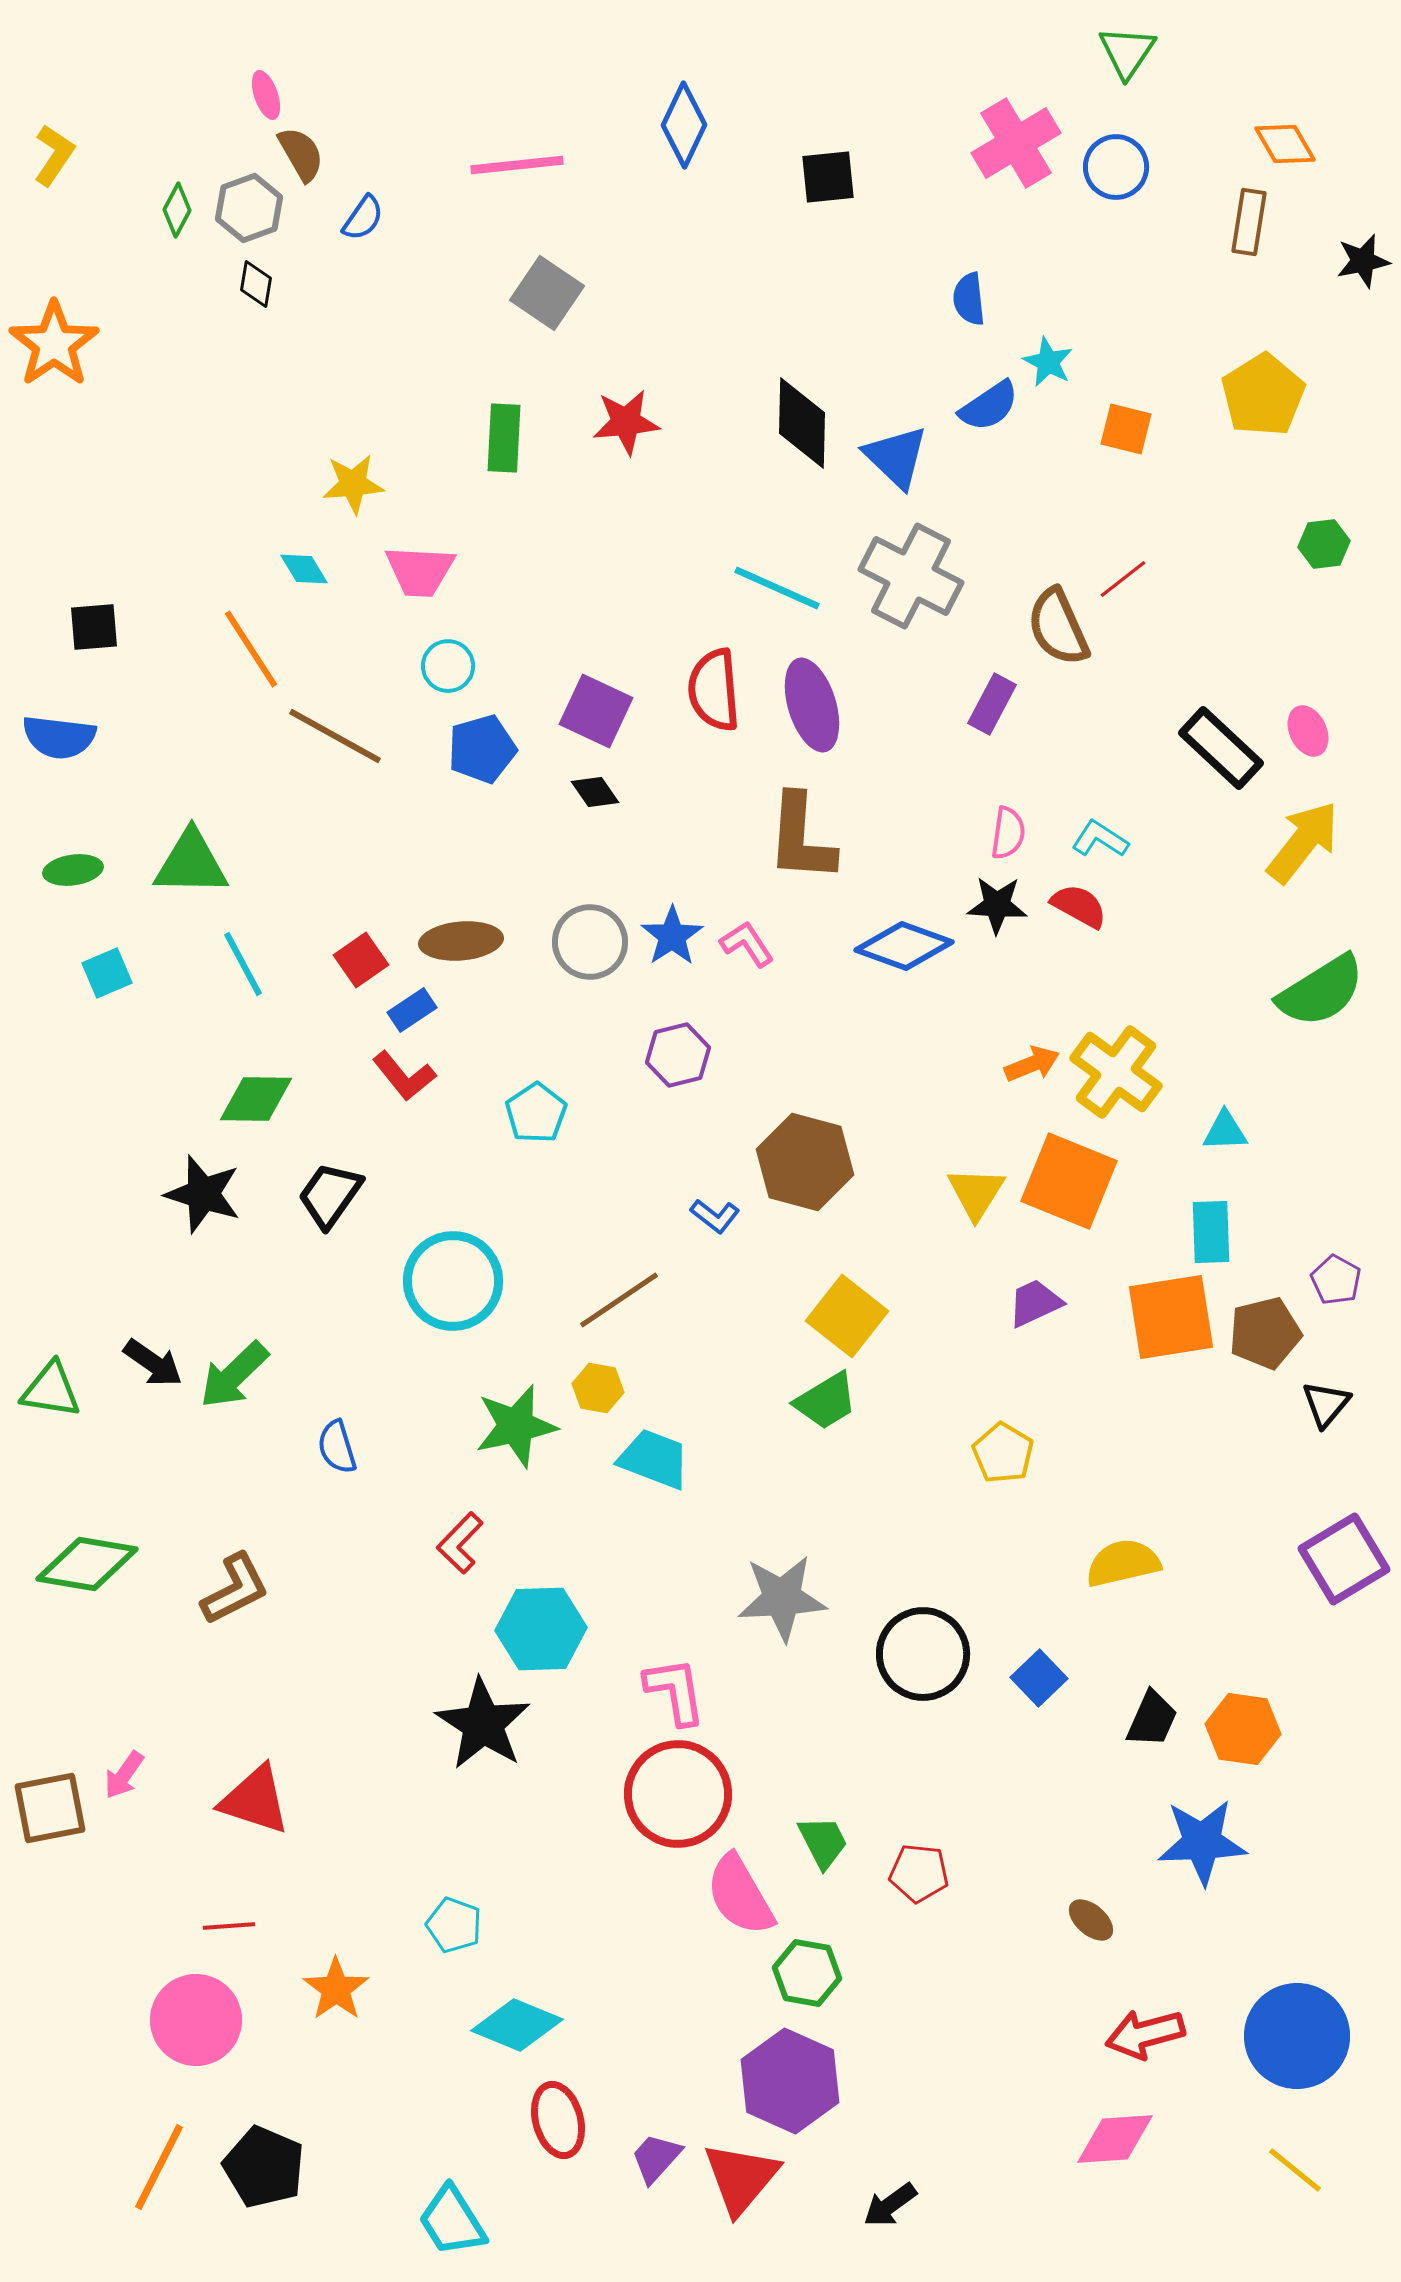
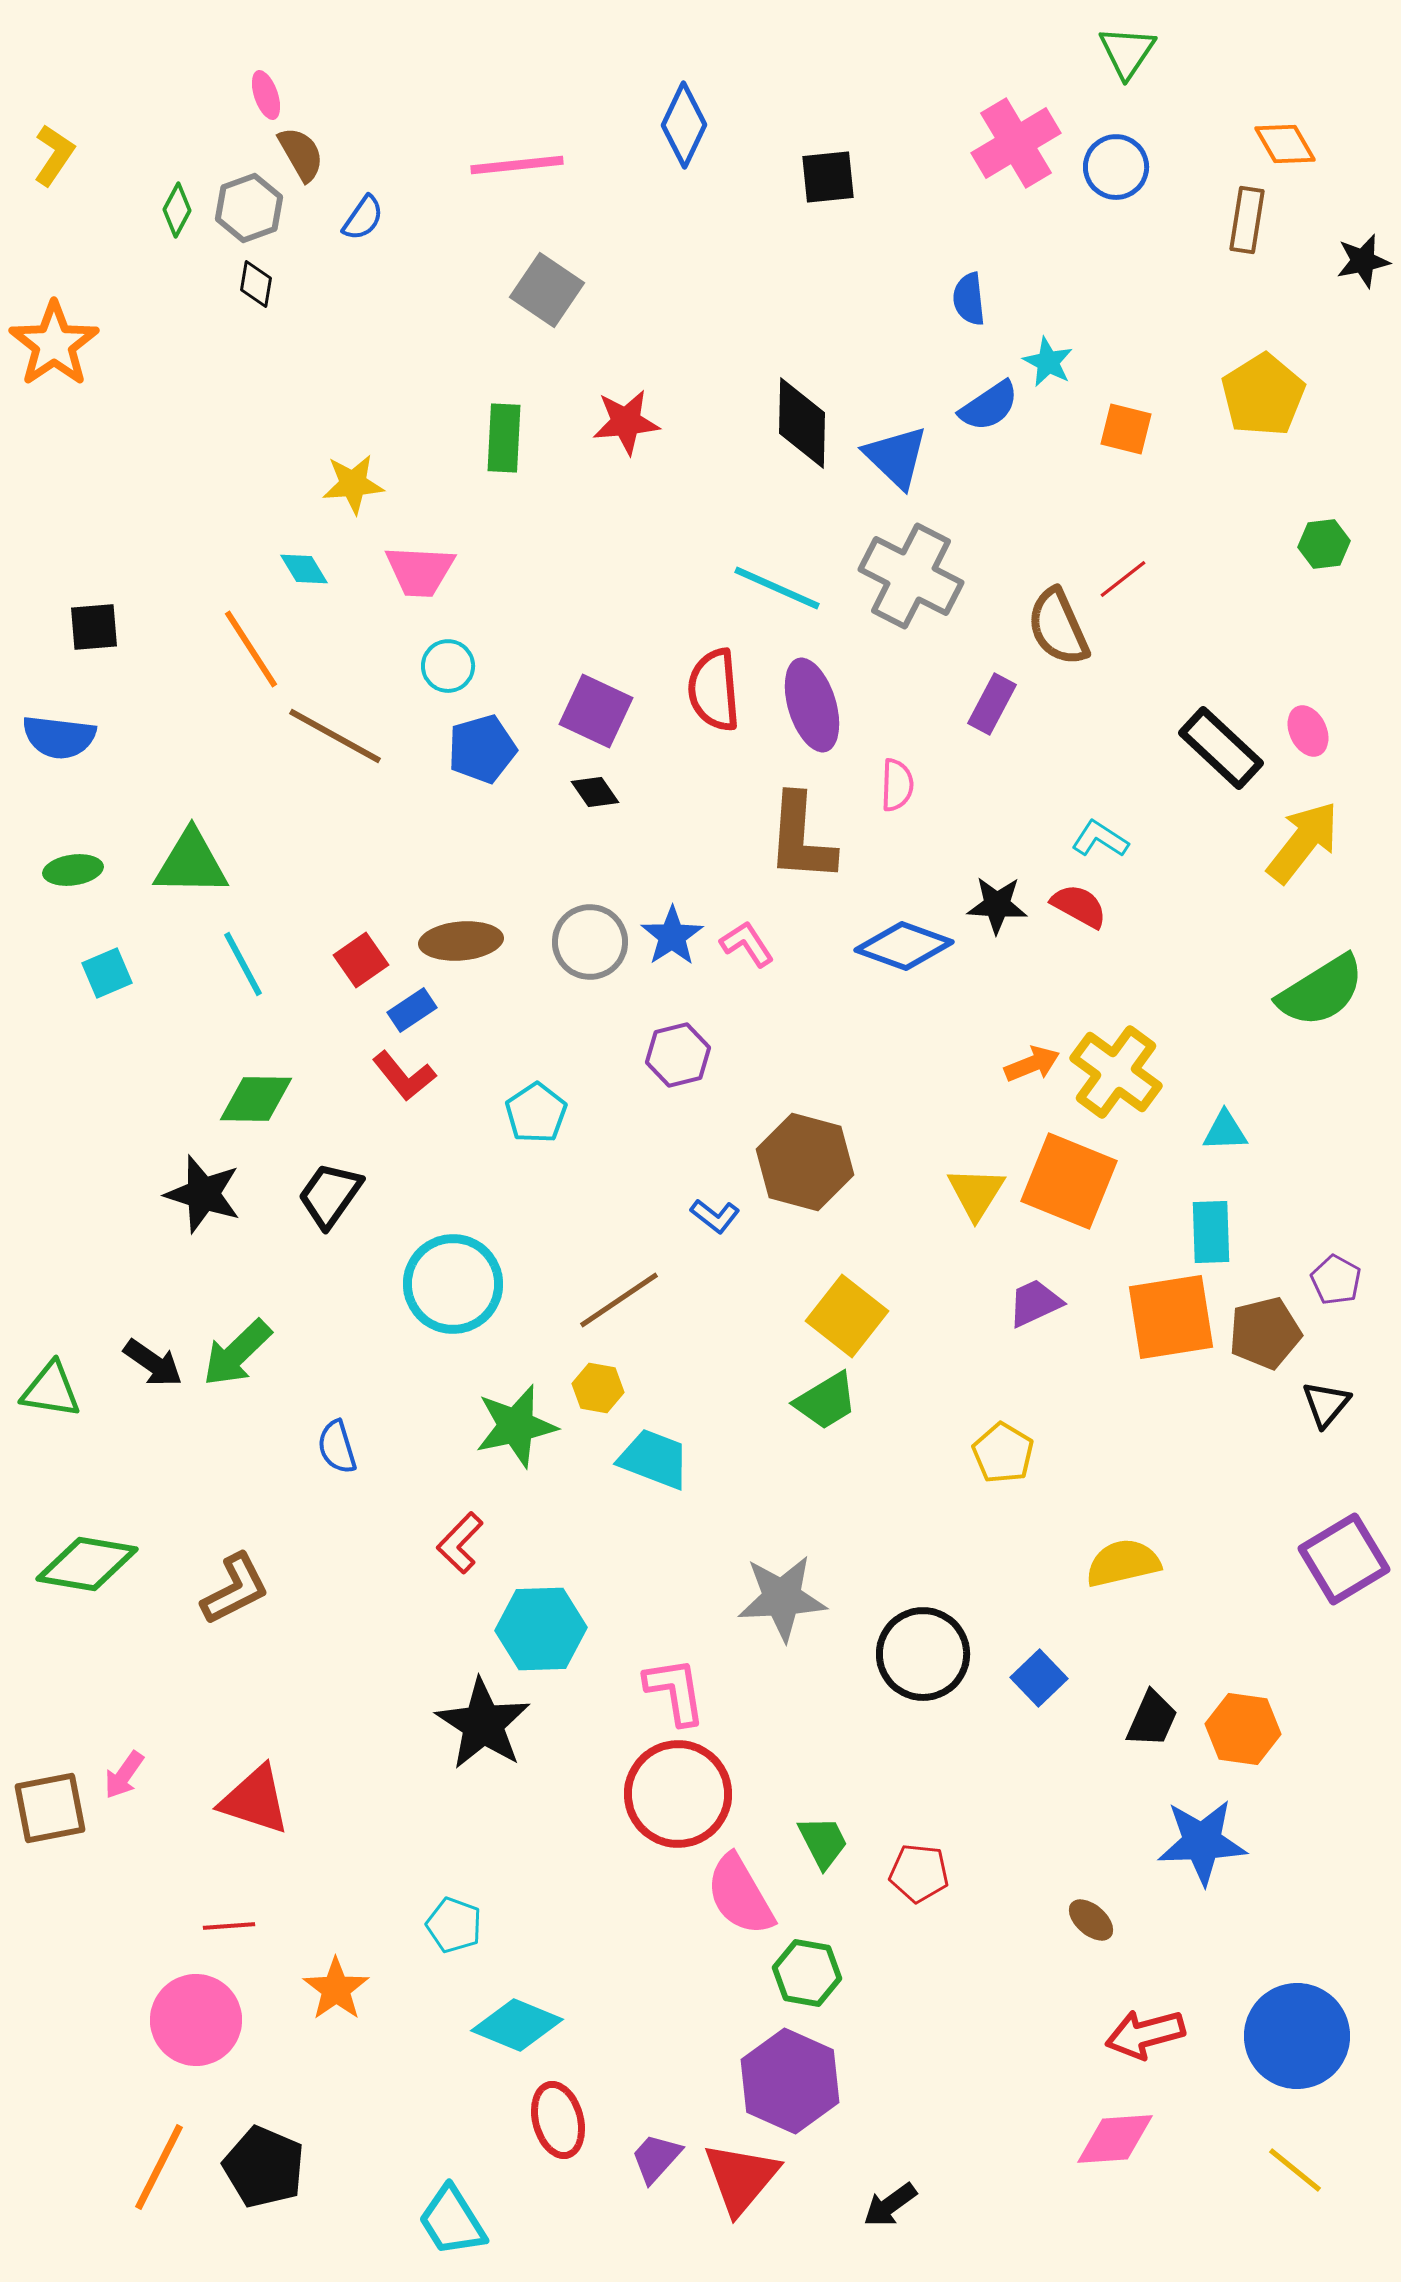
brown rectangle at (1249, 222): moved 2 px left, 2 px up
gray square at (547, 293): moved 3 px up
pink semicircle at (1008, 833): moved 111 px left, 48 px up; rotated 6 degrees counterclockwise
cyan circle at (453, 1281): moved 3 px down
green arrow at (234, 1375): moved 3 px right, 22 px up
